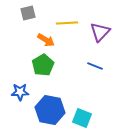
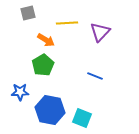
blue line: moved 10 px down
